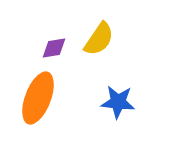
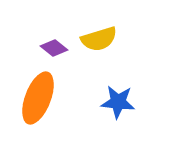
yellow semicircle: rotated 39 degrees clockwise
purple diamond: rotated 48 degrees clockwise
